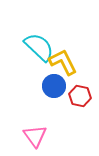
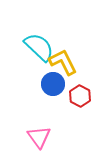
blue circle: moved 1 px left, 2 px up
red hexagon: rotated 15 degrees clockwise
pink triangle: moved 4 px right, 1 px down
